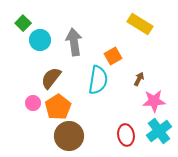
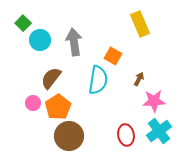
yellow rectangle: rotated 35 degrees clockwise
orange square: rotated 30 degrees counterclockwise
